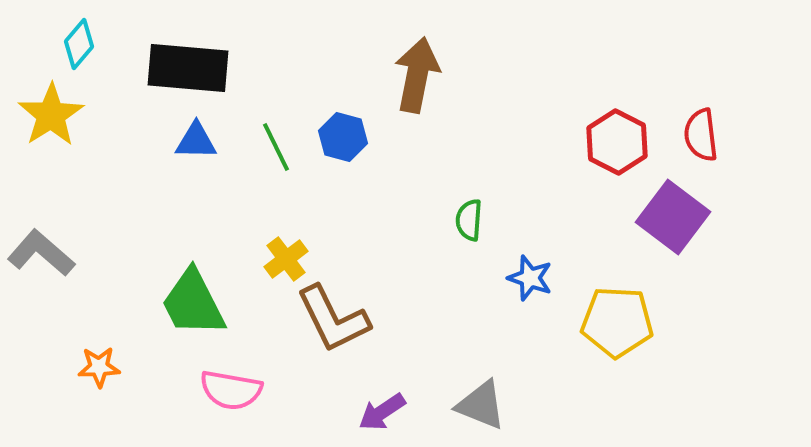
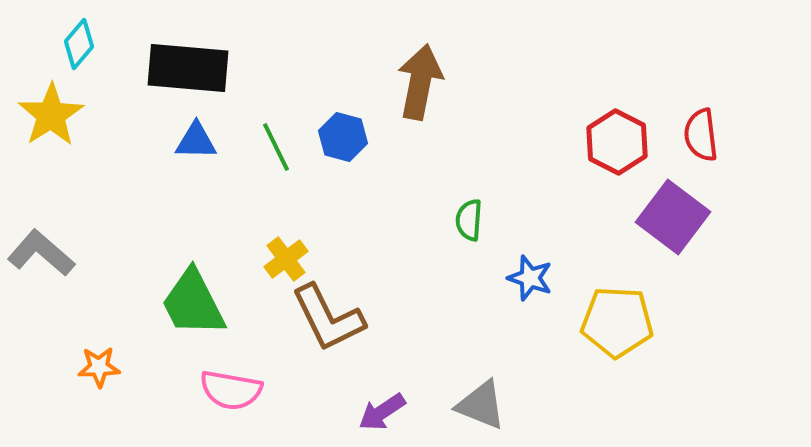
brown arrow: moved 3 px right, 7 px down
brown L-shape: moved 5 px left, 1 px up
